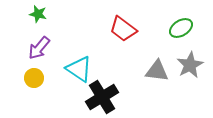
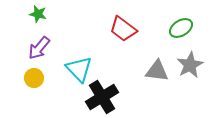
cyan triangle: rotated 12 degrees clockwise
